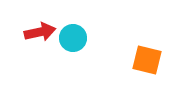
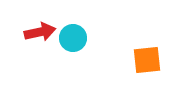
orange square: rotated 20 degrees counterclockwise
